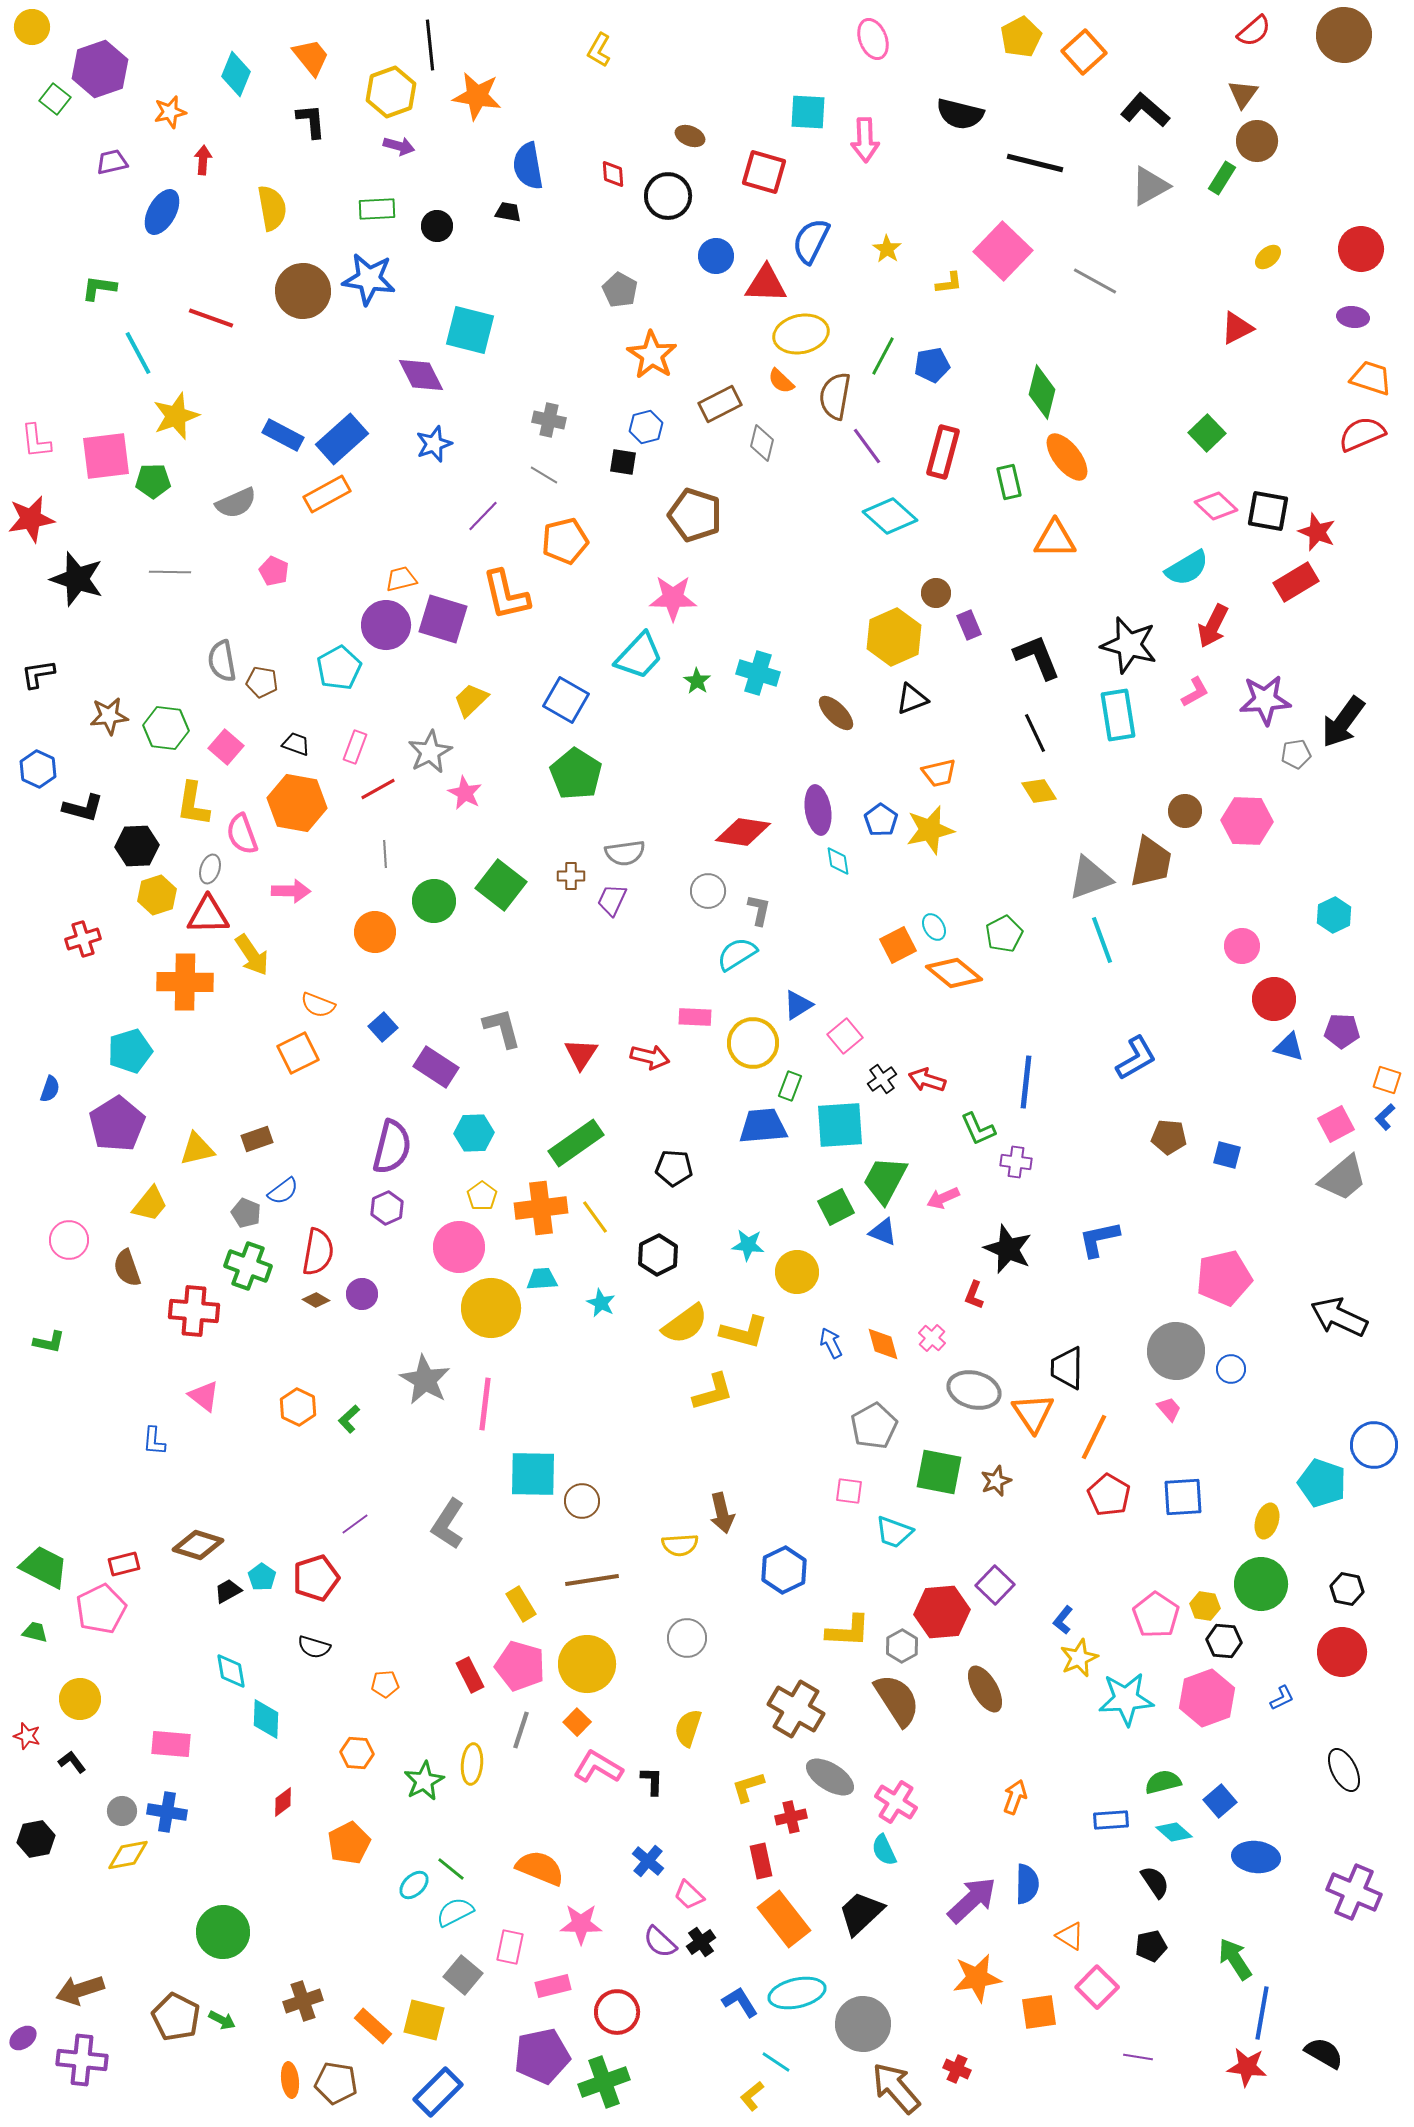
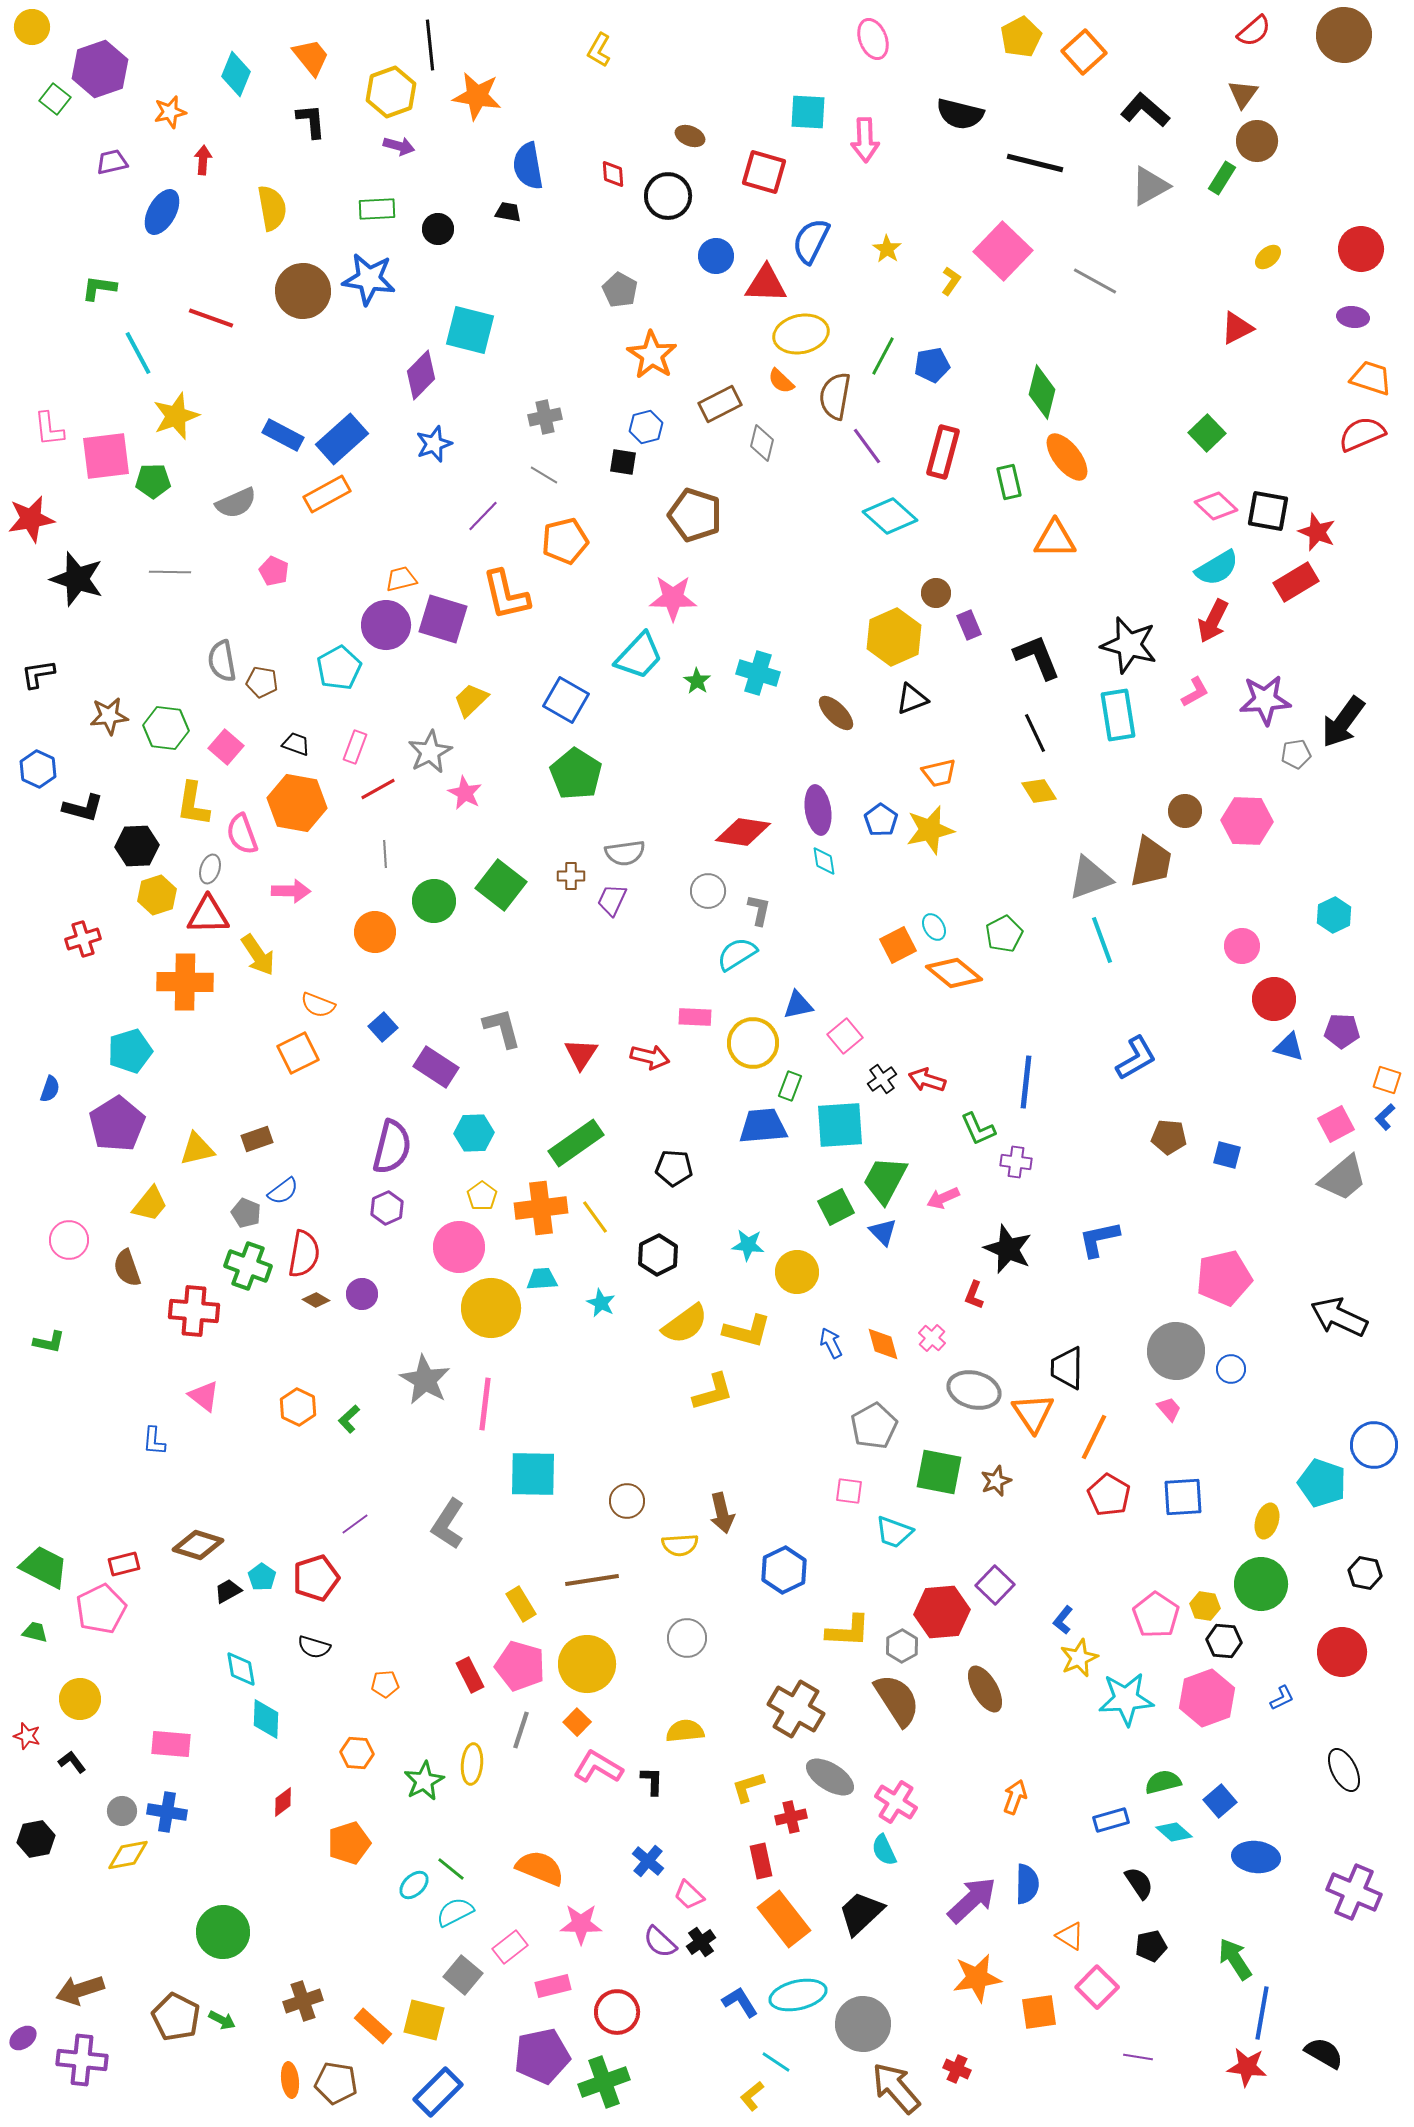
black circle at (437, 226): moved 1 px right, 3 px down
yellow L-shape at (949, 283): moved 2 px right, 2 px up; rotated 48 degrees counterclockwise
purple diamond at (421, 375): rotated 72 degrees clockwise
gray cross at (549, 420): moved 4 px left, 3 px up; rotated 24 degrees counterclockwise
pink L-shape at (36, 441): moved 13 px right, 12 px up
cyan semicircle at (1187, 568): moved 30 px right
red arrow at (1213, 626): moved 5 px up
cyan diamond at (838, 861): moved 14 px left
yellow arrow at (252, 955): moved 6 px right
blue triangle at (798, 1005): rotated 20 degrees clockwise
blue triangle at (883, 1232): rotated 24 degrees clockwise
red semicircle at (318, 1252): moved 14 px left, 2 px down
yellow L-shape at (744, 1332): moved 3 px right, 1 px up
brown circle at (582, 1501): moved 45 px right
black hexagon at (1347, 1589): moved 18 px right, 16 px up
cyan diamond at (231, 1671): moved 10 px right, 2 px up
yellow semicircle at (688, 1728): moved 3 px left, 3 px down; rotated 66 degrees clockwise
blue rectangle at (1111, 1820): rotated 12 degrees counterclockwise
orange pentagon at (349, 1843): rotated 9 degrees clockwise
black semicircle at (1155, 1882): moved 16 px left, 1 px down
pink rectangle at (510, 1947): rotated 40 degrees clockwise
cyan ellipse at (797, 1993): moved 1 px right, 2 px down
